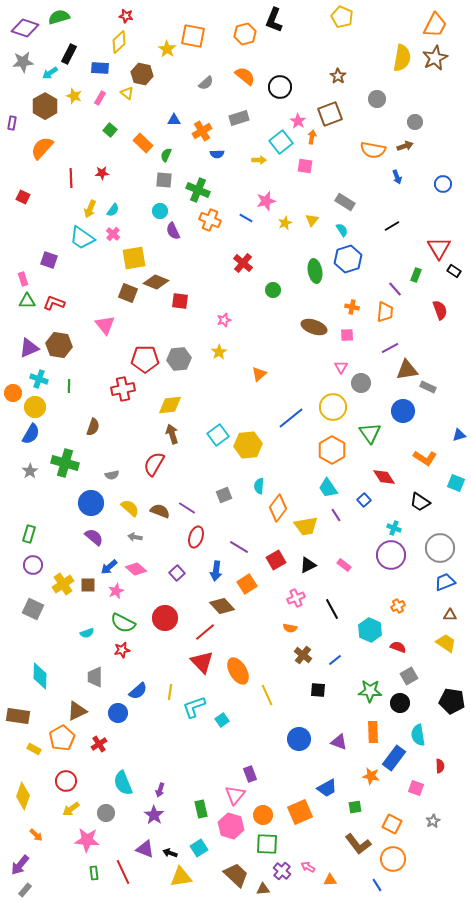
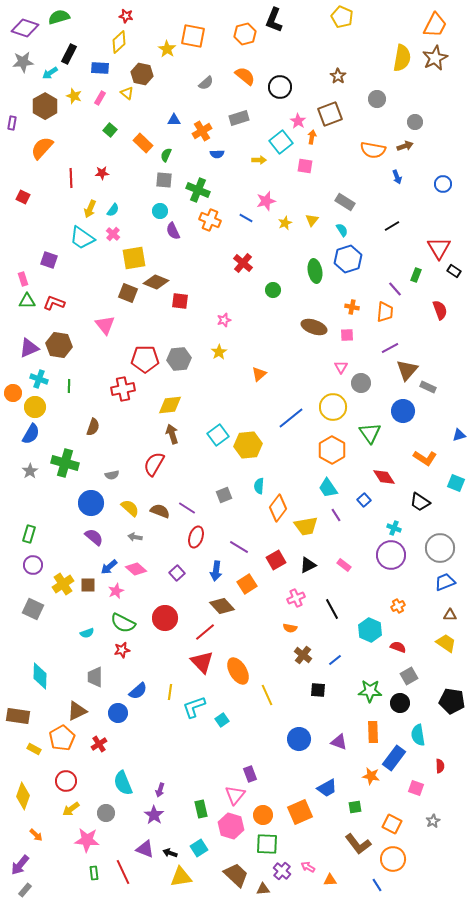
brown triangle at (407, 370): rotated 40 degrees counterclockwise
